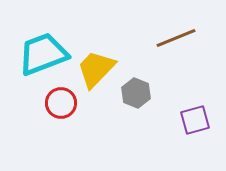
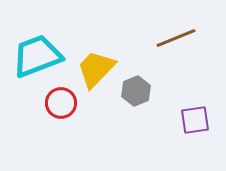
cyan trapezoid: moved 6 px left, 2 px down
gray hexagon: moved 2 px up; rotated 16 degrees clockwise
purple square: rotated 8 degrees clockwise
